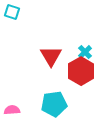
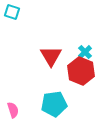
red hexagon: rotated 8 degrees counterclockwise
pink semicircle: moved 1 px right; rotated 77 degrees clockwise
